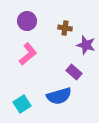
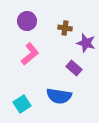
purple star: moved 2 px up
pink L-shape: moved 2 px right
purple rectangle: moved 4 px up
blue semicircle: rotated 25 degrees clockwise
